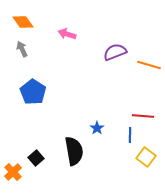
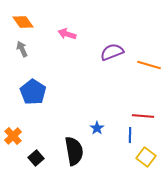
purple semicircle: moved 3 px left
orange cross: moved 36 px up
